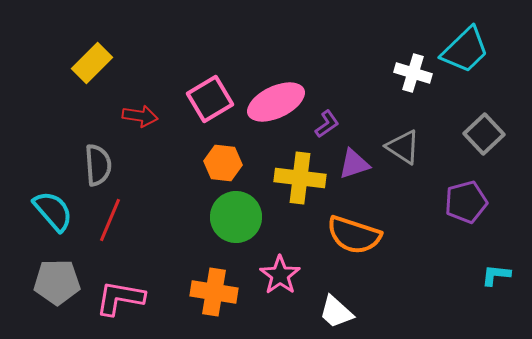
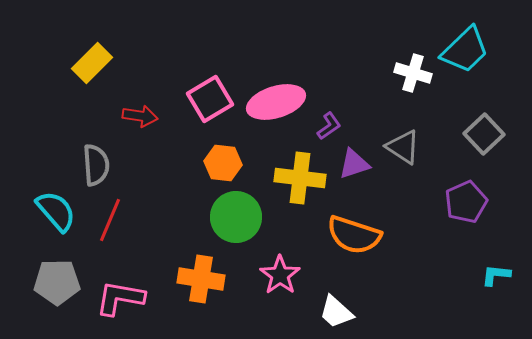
pink ellipse: rotated 8 degrees clockwise
purple L-shape: moved 2 px right, 2 px down
gray semicircle: moved 2 px left
purple pentagon: rotated 9 degrees counterclockwise
cyan semicircle: moved 3 px right
orange cross: moved 13 px left, 13 px up
